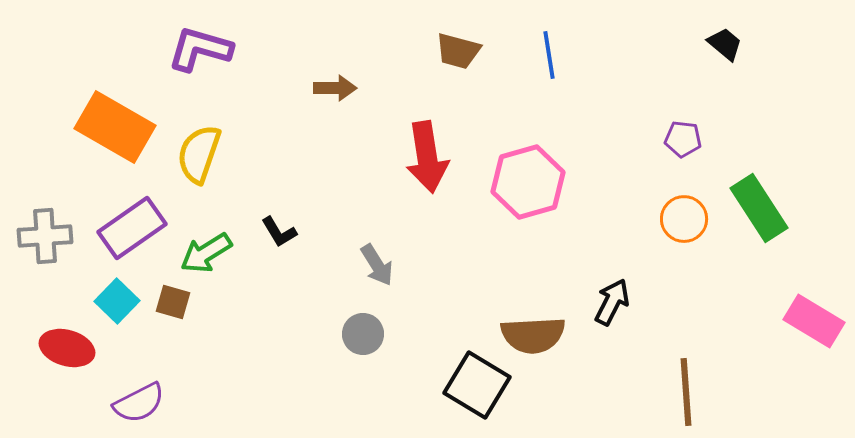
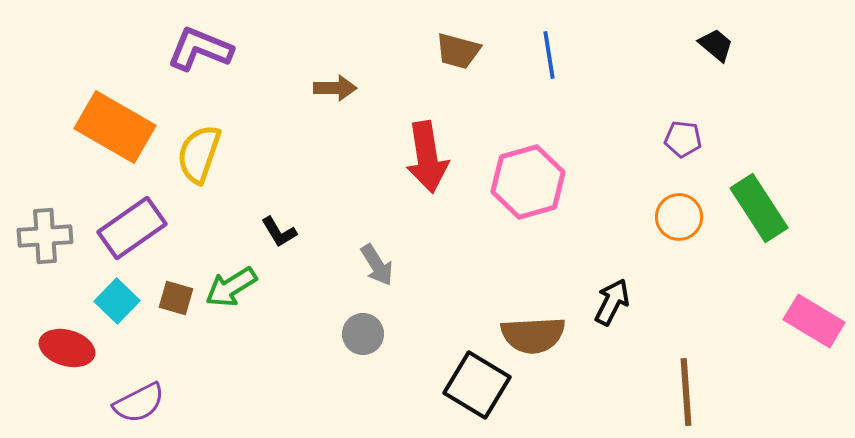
black trapezoid: moved 9 px left, 1 px down
purple L-shape: rotated 6 degrees clockwise
orange circle: moved 5 px left, 2 px up
green arrow: moved 25 px right, 34 px down
brown square: moved 3 px right, 4 px up
